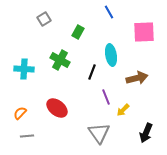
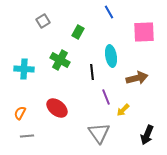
gray square: moved 1 px left, 2 px down
cyan ellipse: moved 1 px down
black line: rotated 28 degrees counterclockwise
orange semicircle: rotated 16 degrees counterclockwise
black arrow: moved 1 px right, 2 px down
